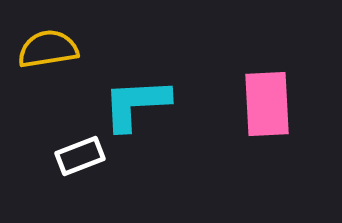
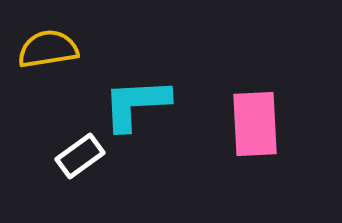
pink rectangle: moved 12 px left, 20 px down
white rectangle: rotated 15 degrees counterclockwise
